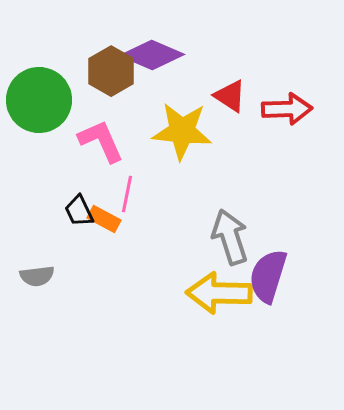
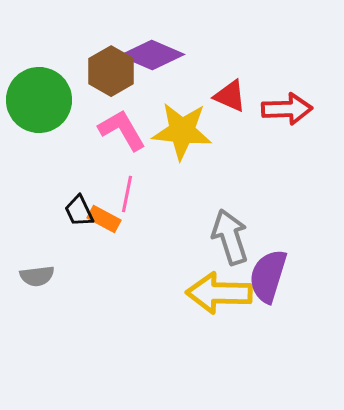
red triangle: rotated 9 degrees counterclockwise
pink L-shape: moved 21 px right, 11 px up; rotated 6 degrees counterclockwise
